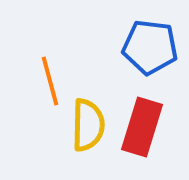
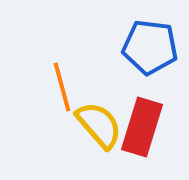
orange line: moved 12 px right, 6 px down
yellow semicircle: moved 11 px right; rotated 42 degrees counterclockwise
